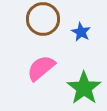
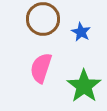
pink semicircle: rotated 32 degrees counterclockwise
green star: moved 2 px up
